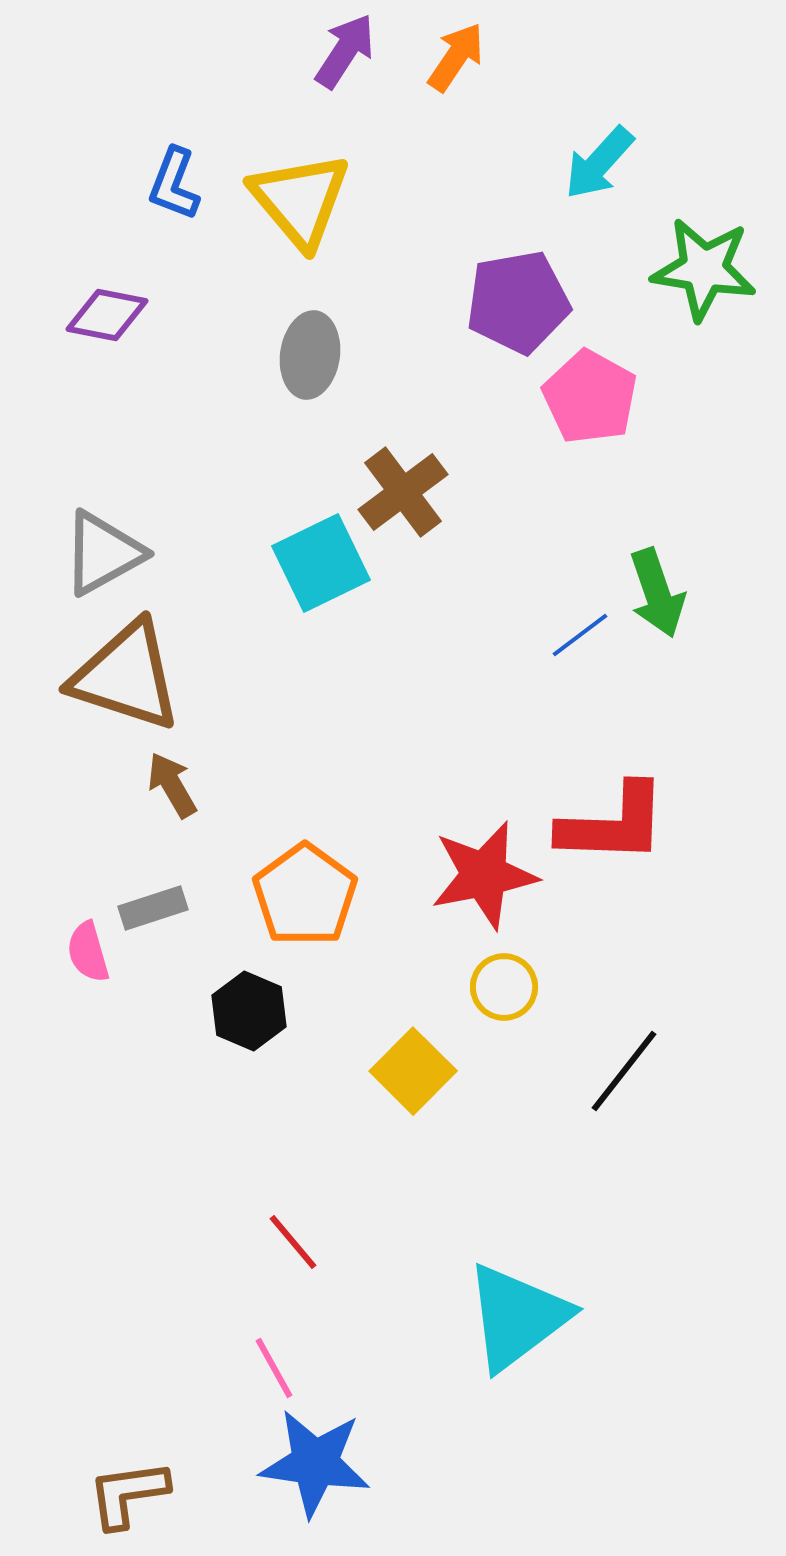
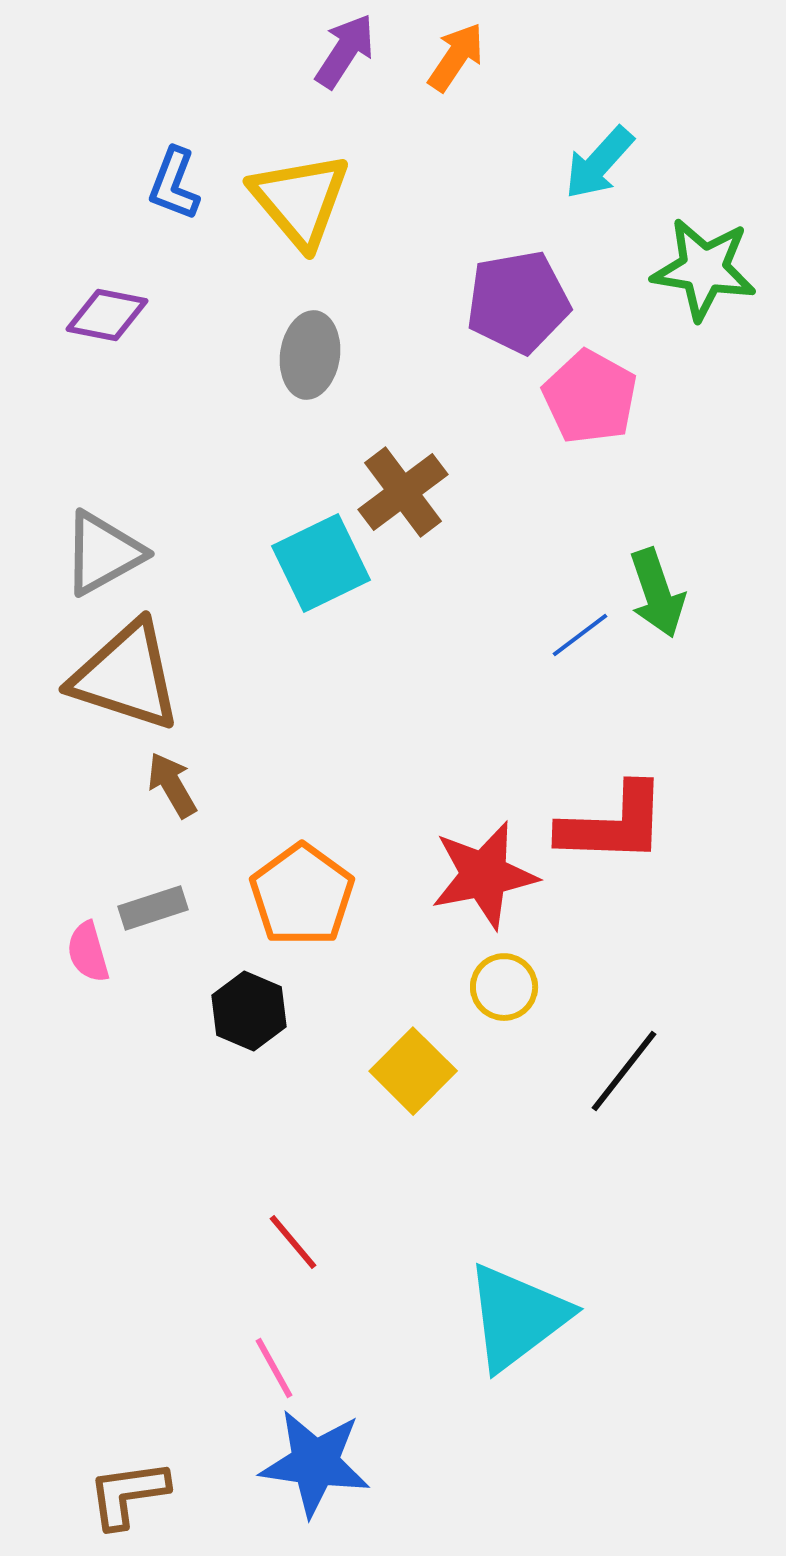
orange pentagon: moved 3 px left
